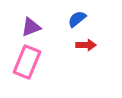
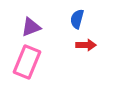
blue semicircle: rotated 36 degrees counterclockwise
